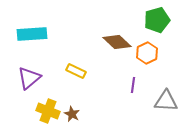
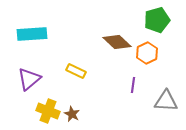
purple triangle: moved 1 px down
